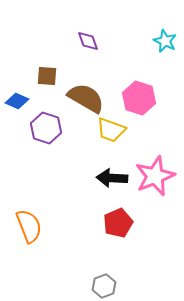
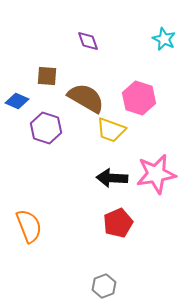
cyan star: moved 1 px left, 2 px up
pink star: moved 1 px right, 2 px up; rotated 12 degrees clockwise
